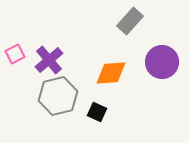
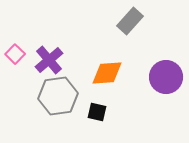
pink square: rotated 18 degrees counterclockwise
purple circle: moved 4 px right, 15 px down
orange diamond: moved 4 px left
gray hexagon: rotated 6 degrees clockwise
black square: rotated 12 degrees counterclockwise
